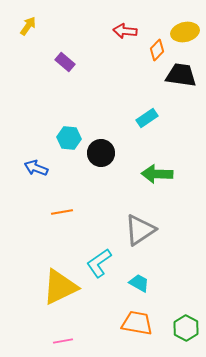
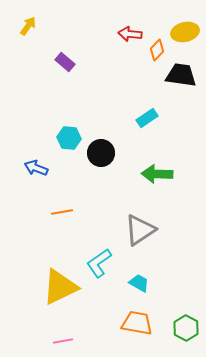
red arrow: moved 5 px right, 3 px down
